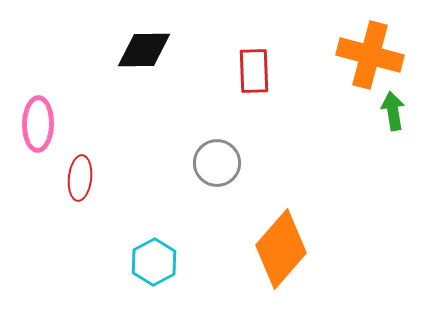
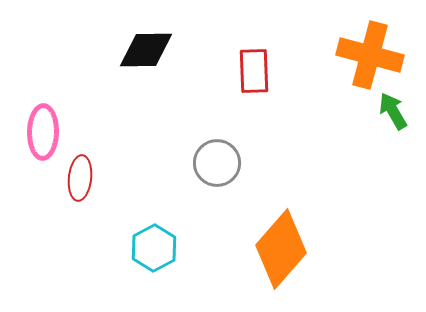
black diamond: moved 2 px right
green arrow: rotated 21 degrees counterclockwise
pink ellipse: moved 5 px right, 8 px down
cyan hexagon: moved 14 px up
